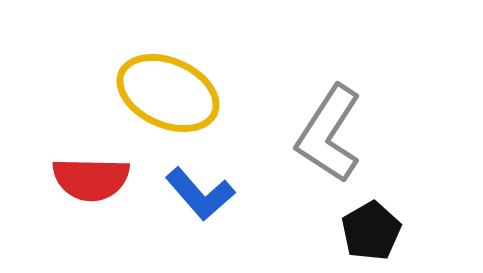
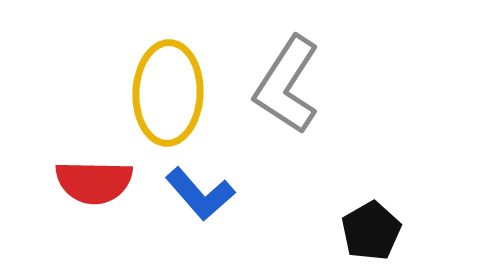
yellow ellipse: rotated 68 degrees clockwise
gray L-shape: moved 42 px left, 49 px up
red semicircle: moved 3 px right, 3 px down
